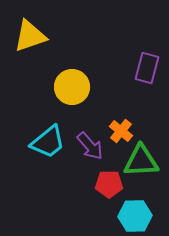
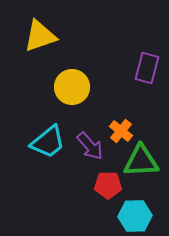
yellow triangle: moved 10 px right
red pentagon: moved 1 px left, 1 px down
